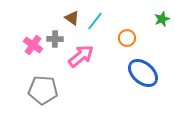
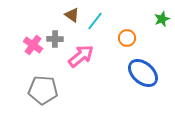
brown triangle: moved 3 px up
